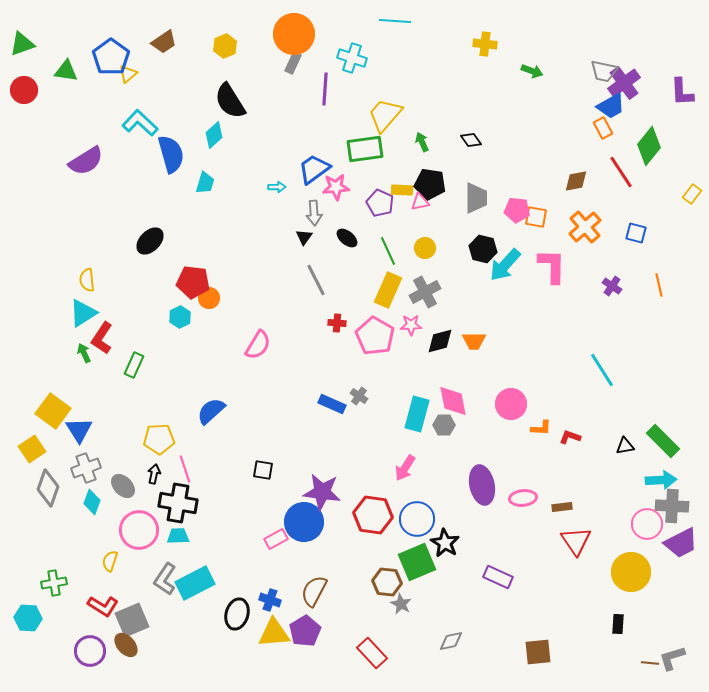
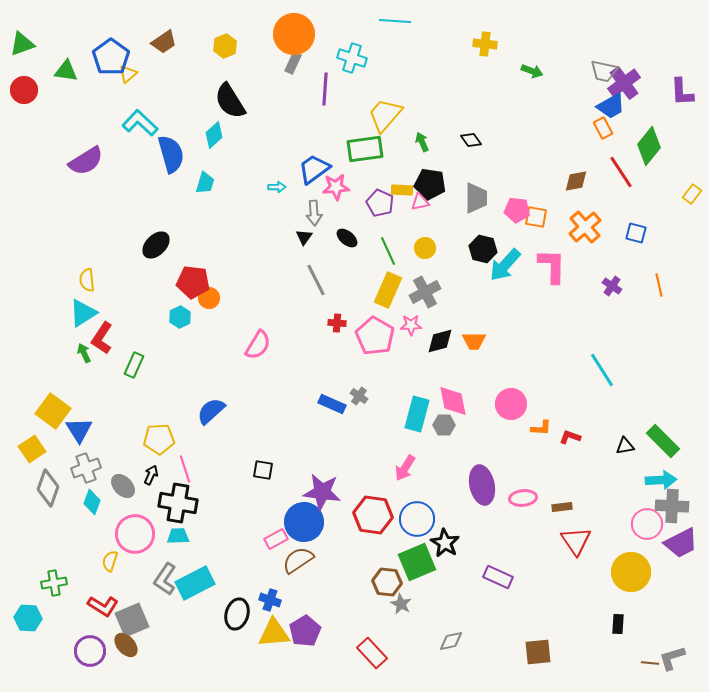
black ellipse at (150, 241): moved 6 px right, 4 px down
black arrow at (154, 474): moved 3 px left, 1 px down; rotated 12 degrees clockwise
pink circle at (139, 530): moved 4 px left, 4 px down
brown semicircle at (314, 591): moved 16 px left, 31 px up; rotated 28 degrees clockwise
